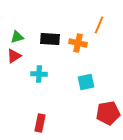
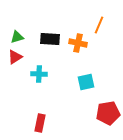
red triangle: moved 1 px right, 1 px down
